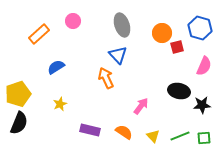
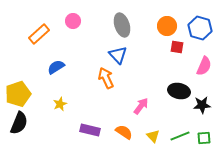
orange circle: moved 5 px right, 7 px up
red square: rotated 24 degrees clockwise
